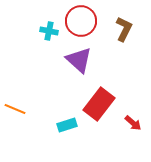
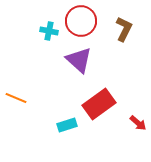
red rectangle: rotated 16 degrees clockwise
orange line: moved 1 px right, 11 px up
red arrow: moved 5 px right
